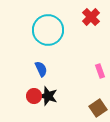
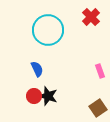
blue semicircle: moved 4 px left
